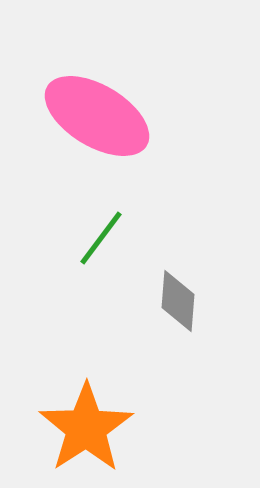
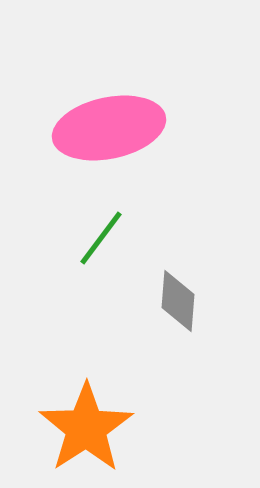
pink ellipse: moved 12 px right, 12 px down; rotated 43 degrees counterclockwise
